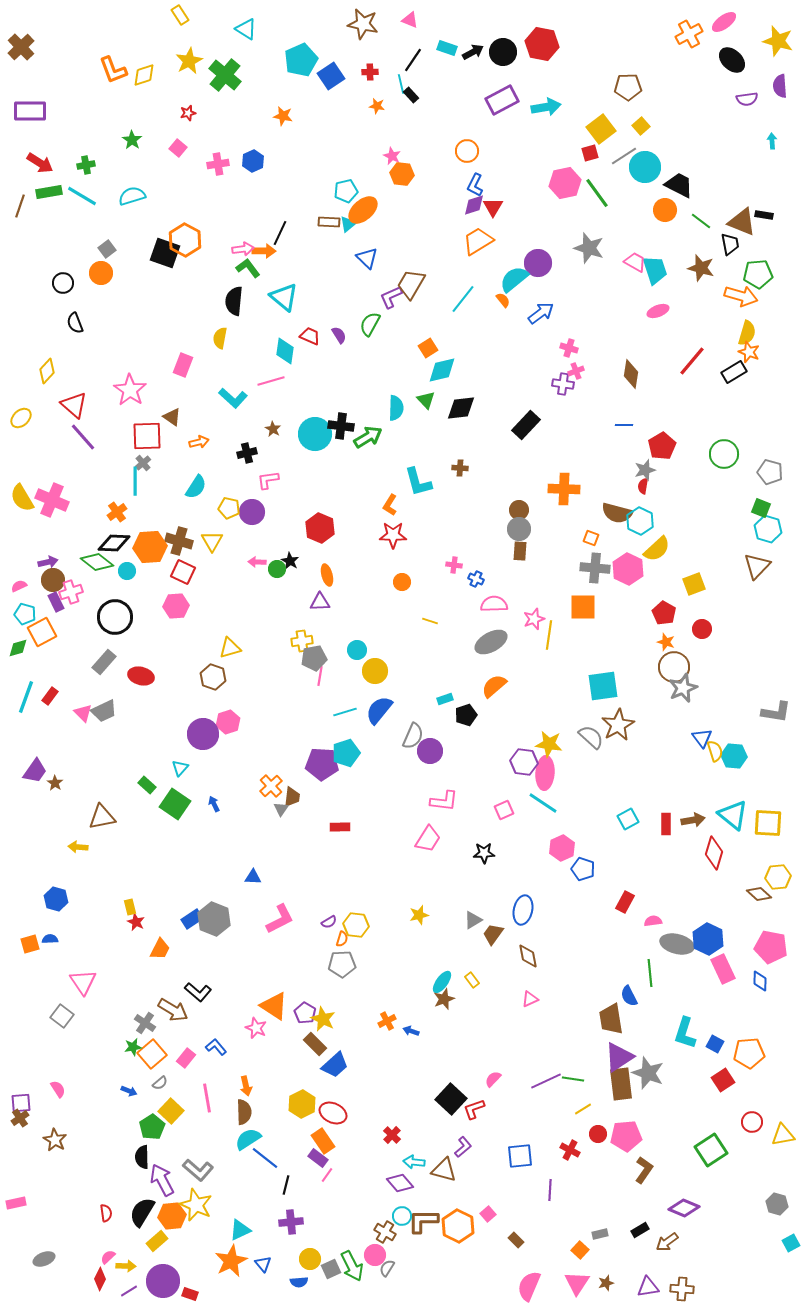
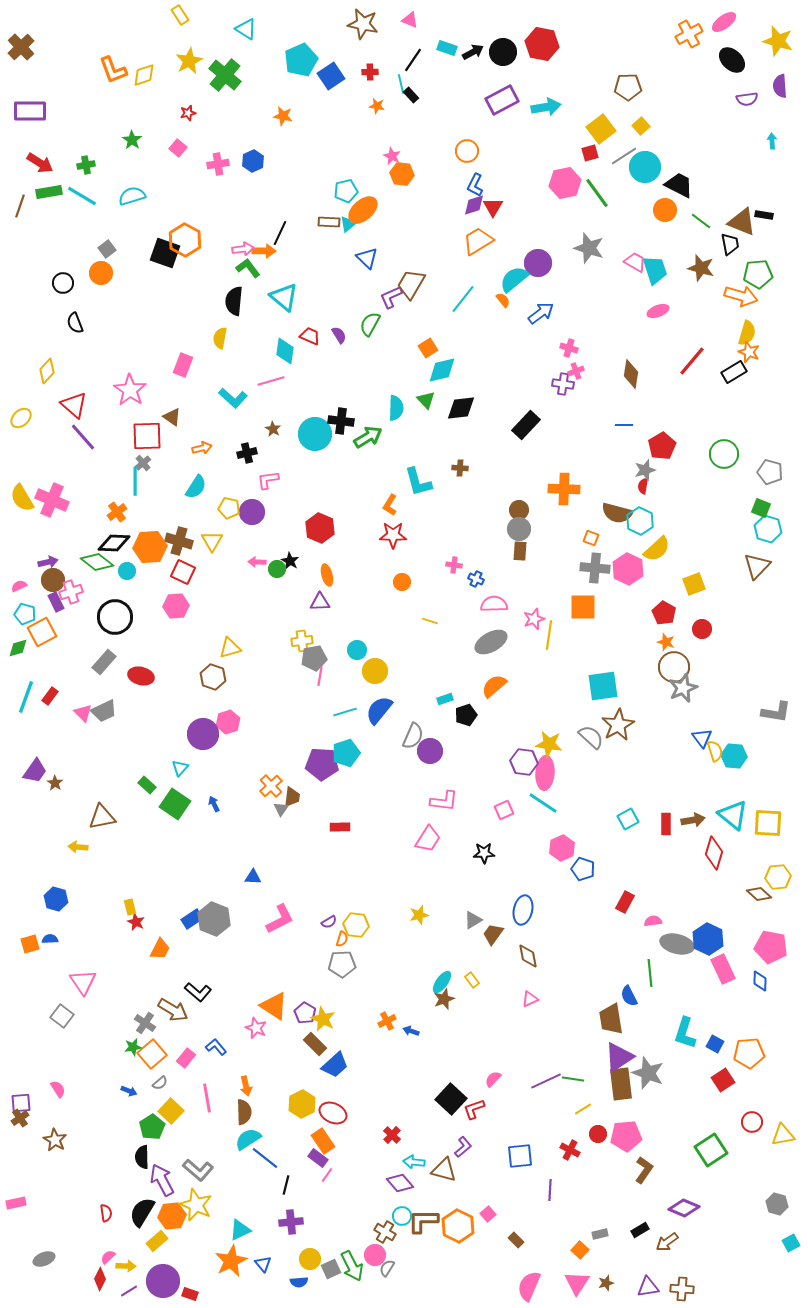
black cross at (341, 426): moved 5 px up
orange arrow at (199, 442): moved 3 px right, 6 px down
